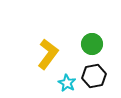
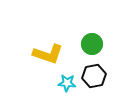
yellow L-shape: rotated 72 degrees clockwise
cyan star: rotated 24 degrees counterclockwise
